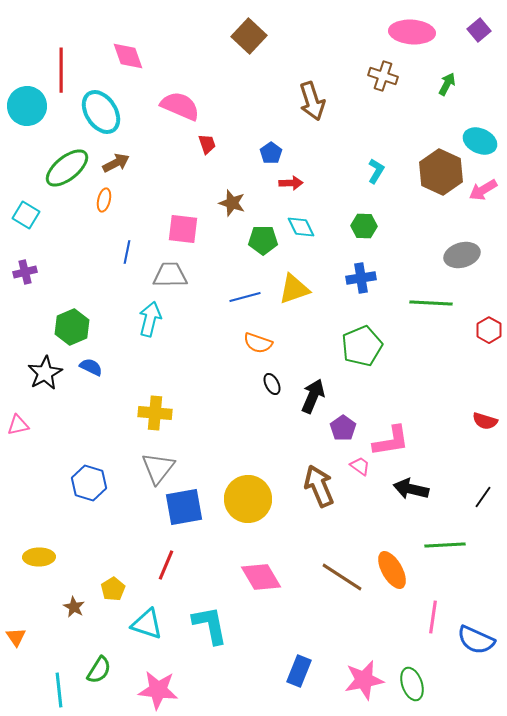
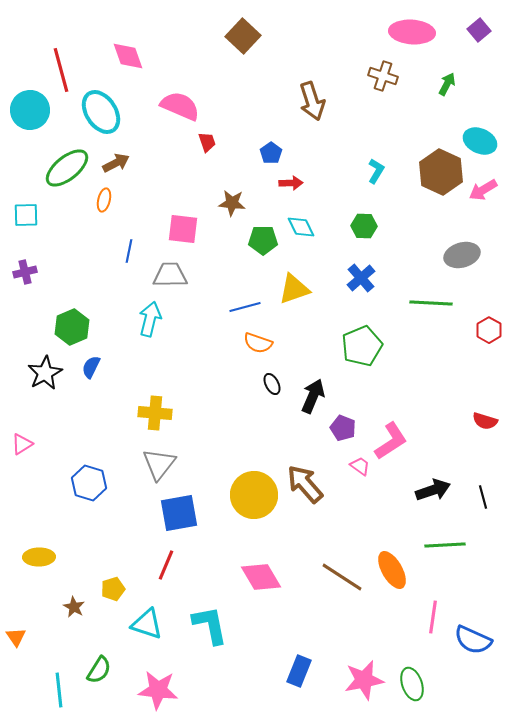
brown square at (249, 36): moved 6 px left
red line at (61, 70): rotated 15 degrees counterclockwise
cyan circle at (27, 106): moved 3 px right, 4 px down
red trapezoid at (207, 144): moved 2 px up
brown star at (232, 203): rotated 12 degrees counterclockwise
cyan square at (26, 215): rotated 32 degrees counterclockwise
blue line at (127, 252): moved 2 px right, 1 px up
blue cross at (361, 278): rotated 32 degrees counterclockwise
blue line at (245, 297): moved 10 px down
blue semicircle at (91, 367): rotated 90 degrees counterclockwise
pink triangle at (18, 425): moved 4 px right, 19 px down; rotated 20 degrees counterclockwise
purple pentagon at (343, 428): rotated 15 degrees counterclockwise
pink L-shape at (391, 441): rotated 24 degrees counterclockwise
gray triangle at (158, 468): moved 1 px right, 4 px up
brown arrow at (319, 486): moved 14 px left, 2 px up; rotated 18 degrees counterclockwise
black arrow at (411, 489): moved 22 px right, 1 px down; rotated 148 degrees clockwise
black line at (483, 497): rotated 50 degrees counterclockwise
yellow circle at (248, 499): moved 6 px right, 4 px up
blue square at (184, 507): moved 5 px left, 6 px down
yellow pentagon at (113, 589): rotated 15 degrees clockwise
blue semicircle at (476, 640): moved 3 px left
